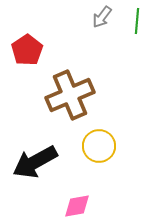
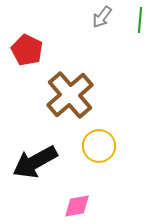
green line: moved 3 px right, 1 px up
red pentagon: rotated 12 degrees counterclockwise
brown cross: rotated 18 degrees counterclockwise
